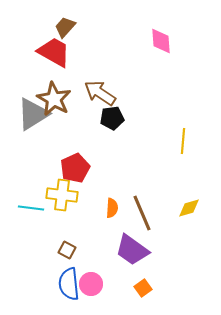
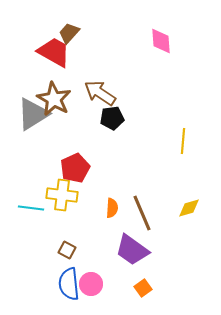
brown trapezoid: moved 4 px right, 6 px down
